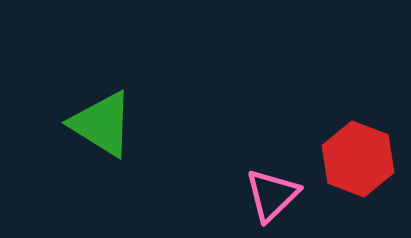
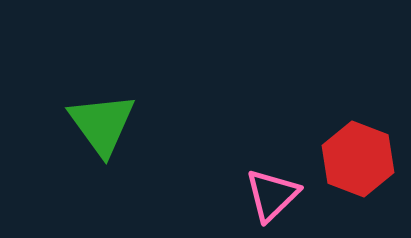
green triangle: rotated 22 degrees clockwise
